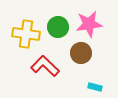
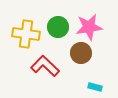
pink star: moved 3 px down
